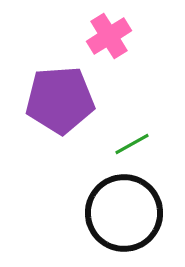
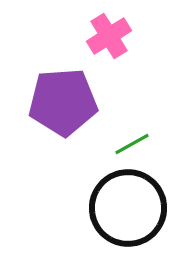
purple pentagon: moved 3 px right, 2 px down
black circle: moved 4 px right, 5 px up
